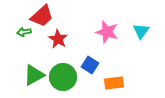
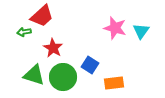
pink star: moved 8 px right, 4 px up
red star: moved 5 px left, 9 px down
green triangle: rotated 45 degrees clockwise
